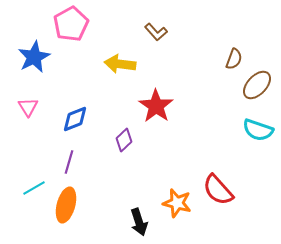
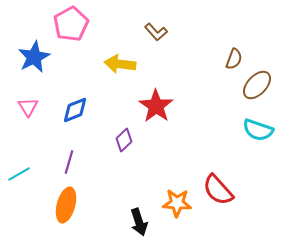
blue diamond: moved 9 px up
cyan line: moved 15 px left, 14 px up
orange star: rotated 12 degrees counterclockwise
